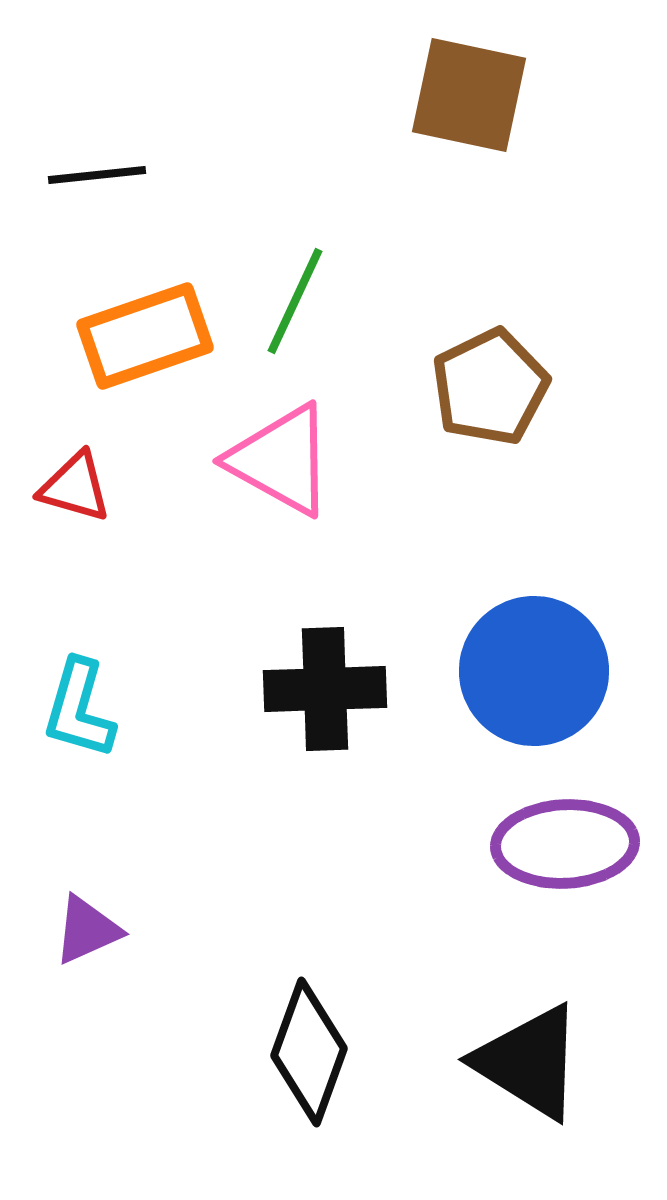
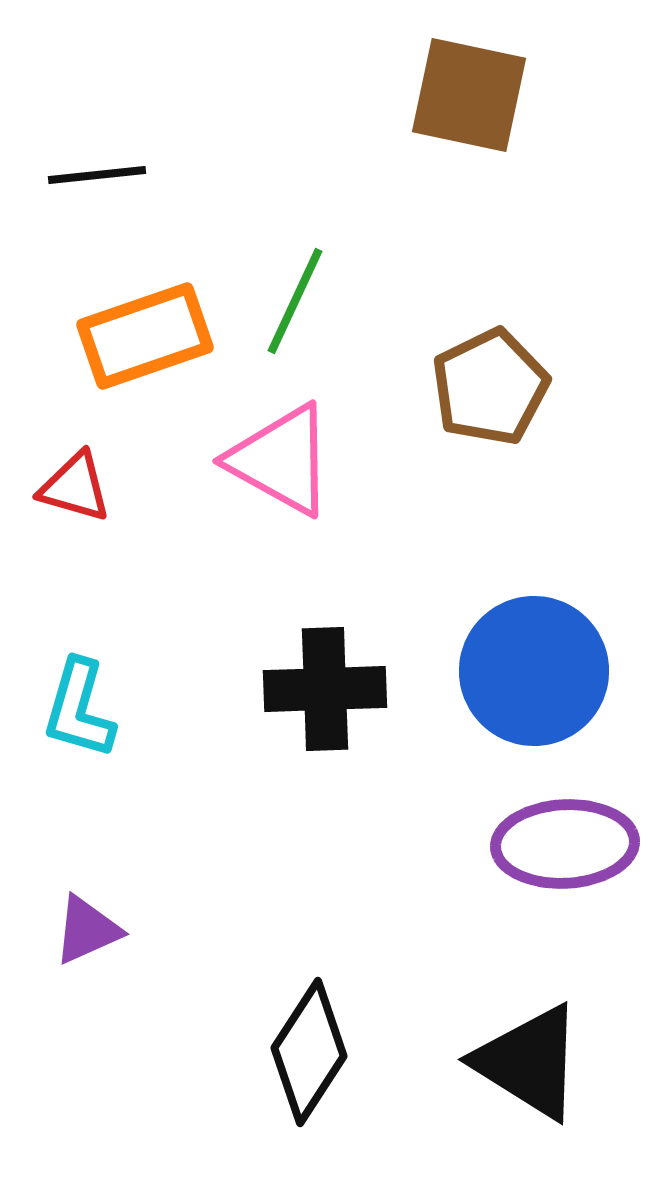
black diamond: rotated 13 degrees clockwise
